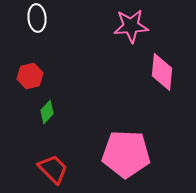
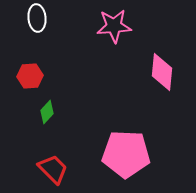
pink star: moved 17 px left
red hexagon: rotated 10 degrees clockwise
